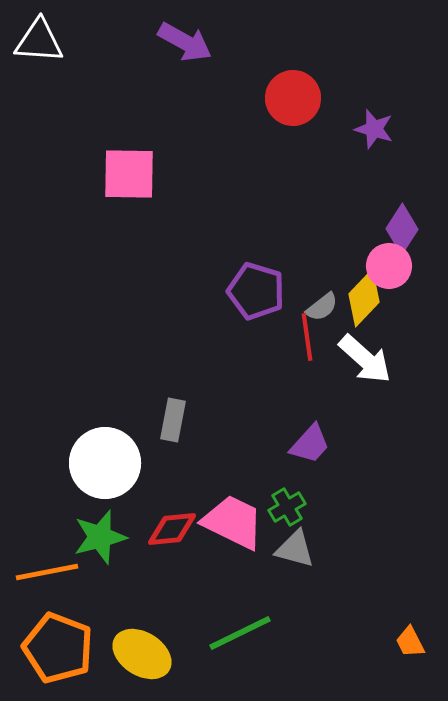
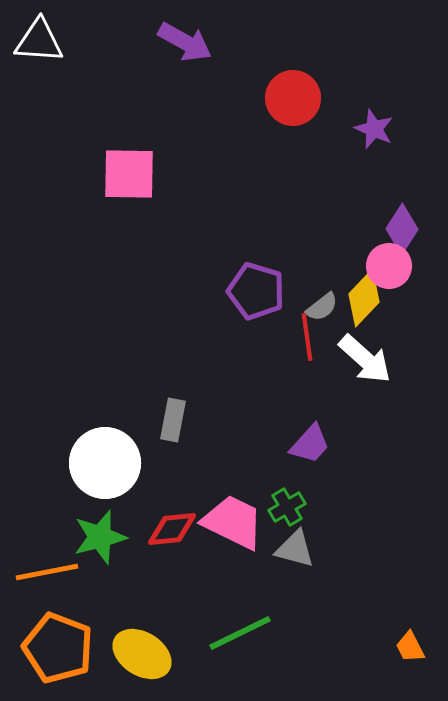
purple star: rotated 6 degrees clockwise
orange trapezoid: moved 5 px down
